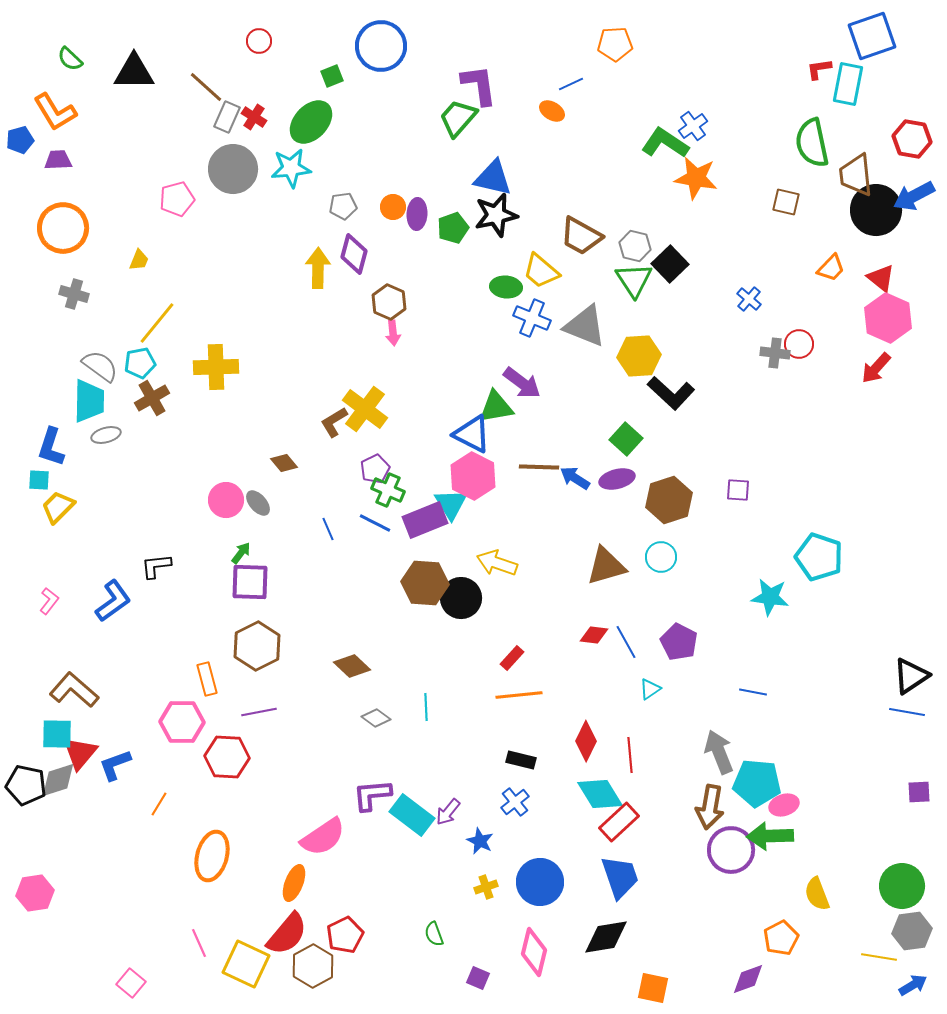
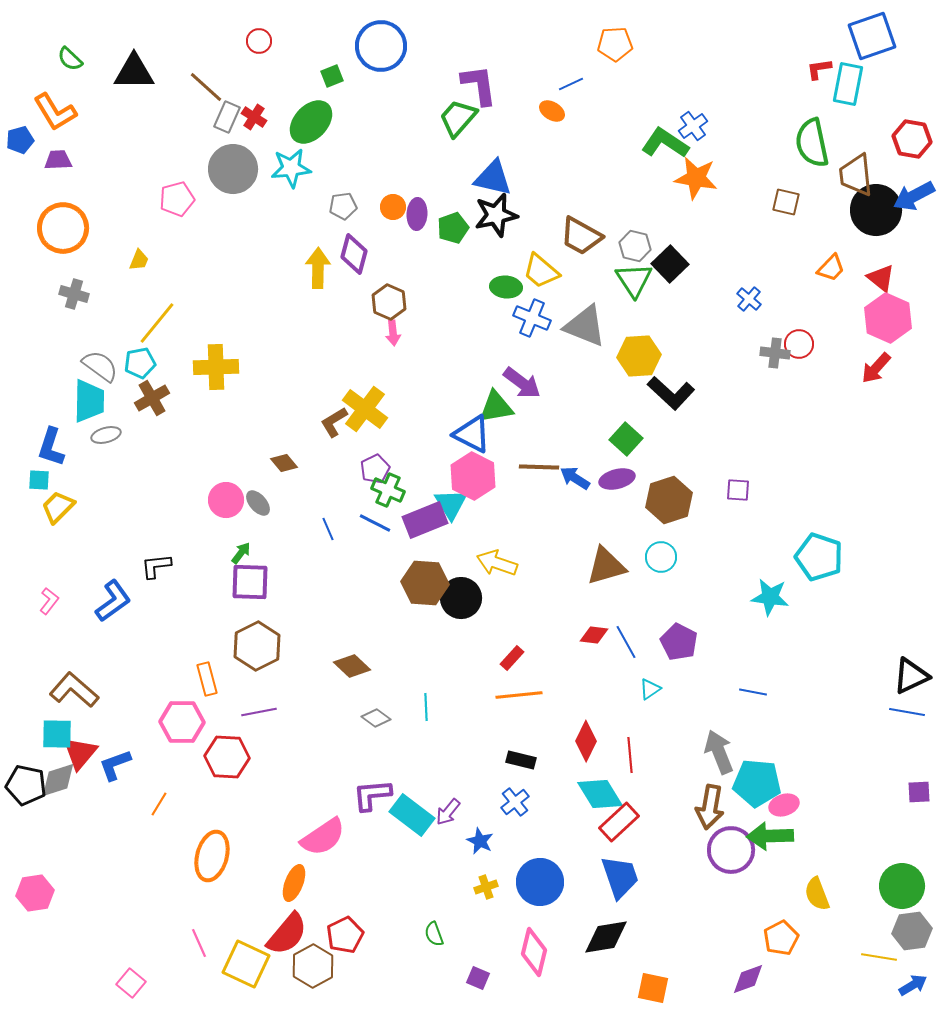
black triangle at (911, 676): rotated 9 degrees clockwise
